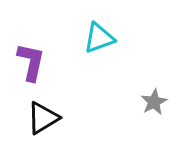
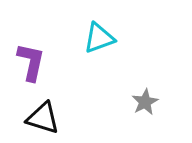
gray star: moved 9 px left
black triangle: rotated 48 degrees clockwise
